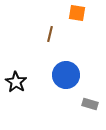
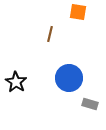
orange square: moved 1 px right, 1 px up
blue circle: moved 3 px right, 3 px down
